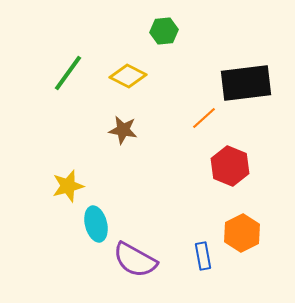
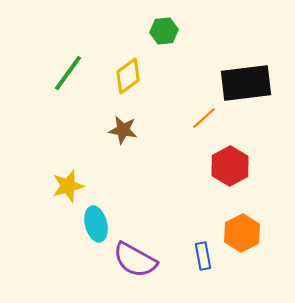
yellow diamond: rotated 63 degrees counterclockwise
red hexagon: rotated 9 degrees clockwise
